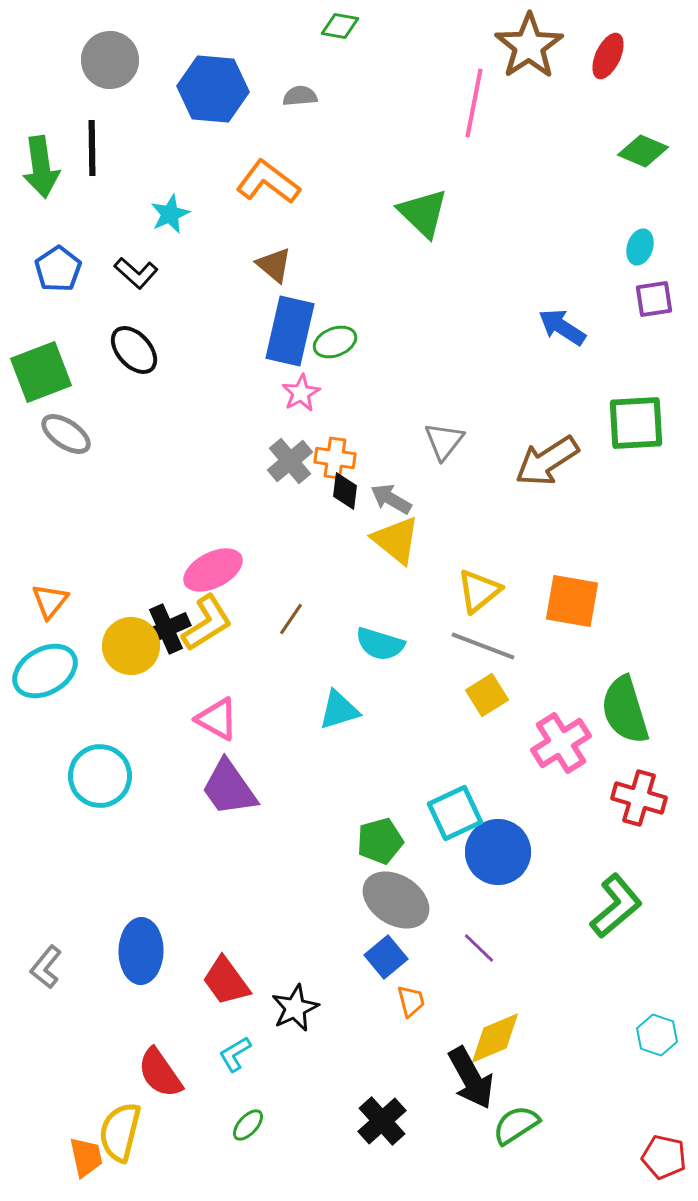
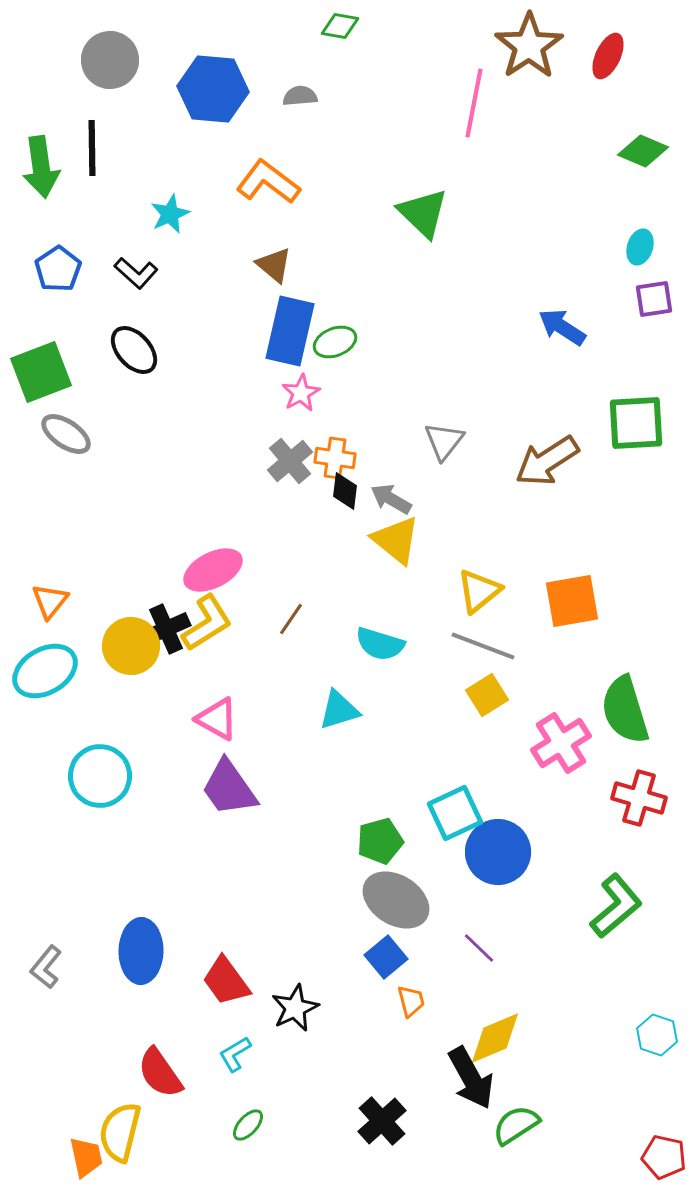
orange square at (572, 601): rotated 20 degrees counterclockwise
